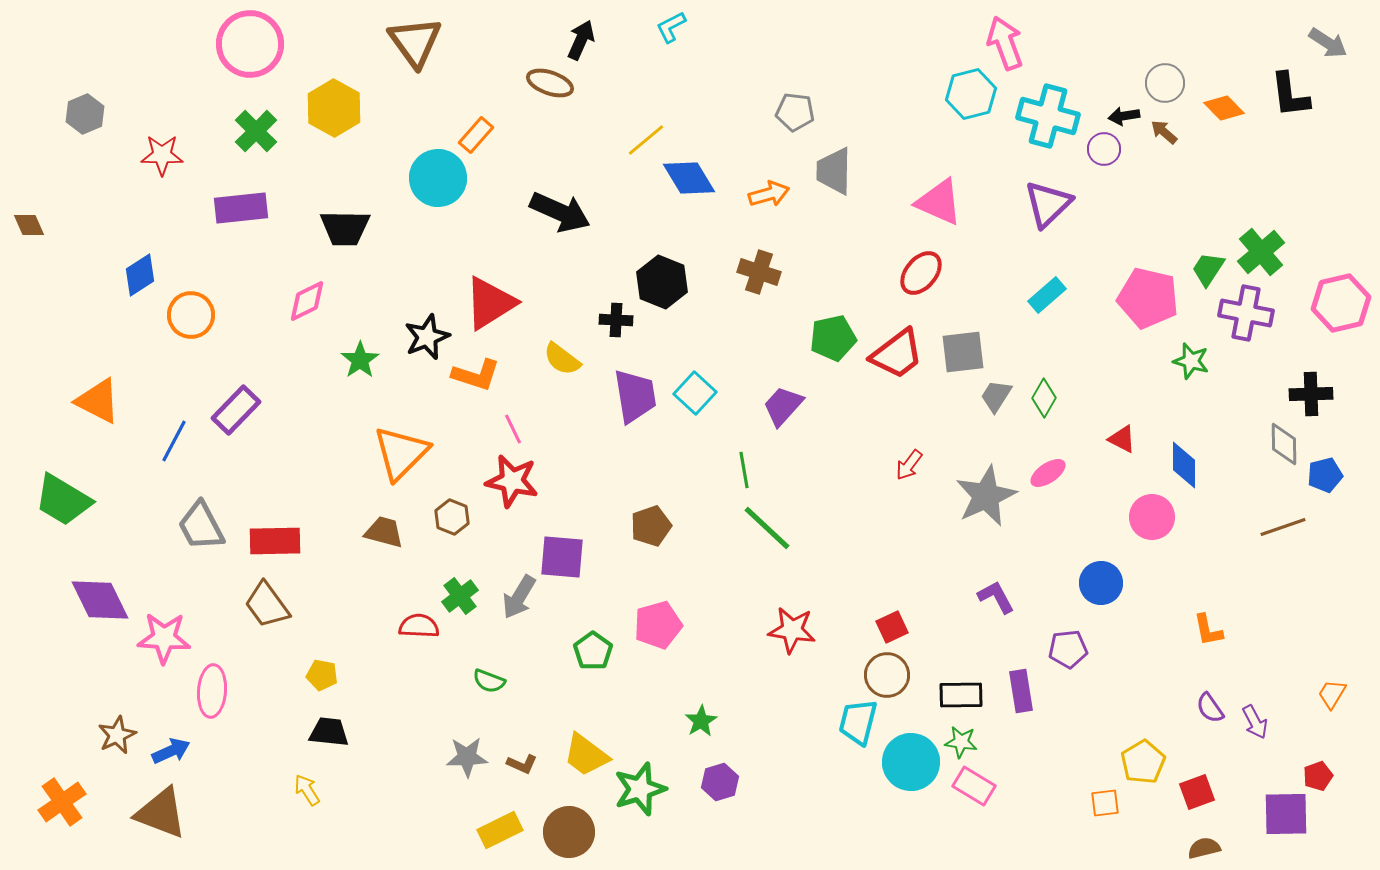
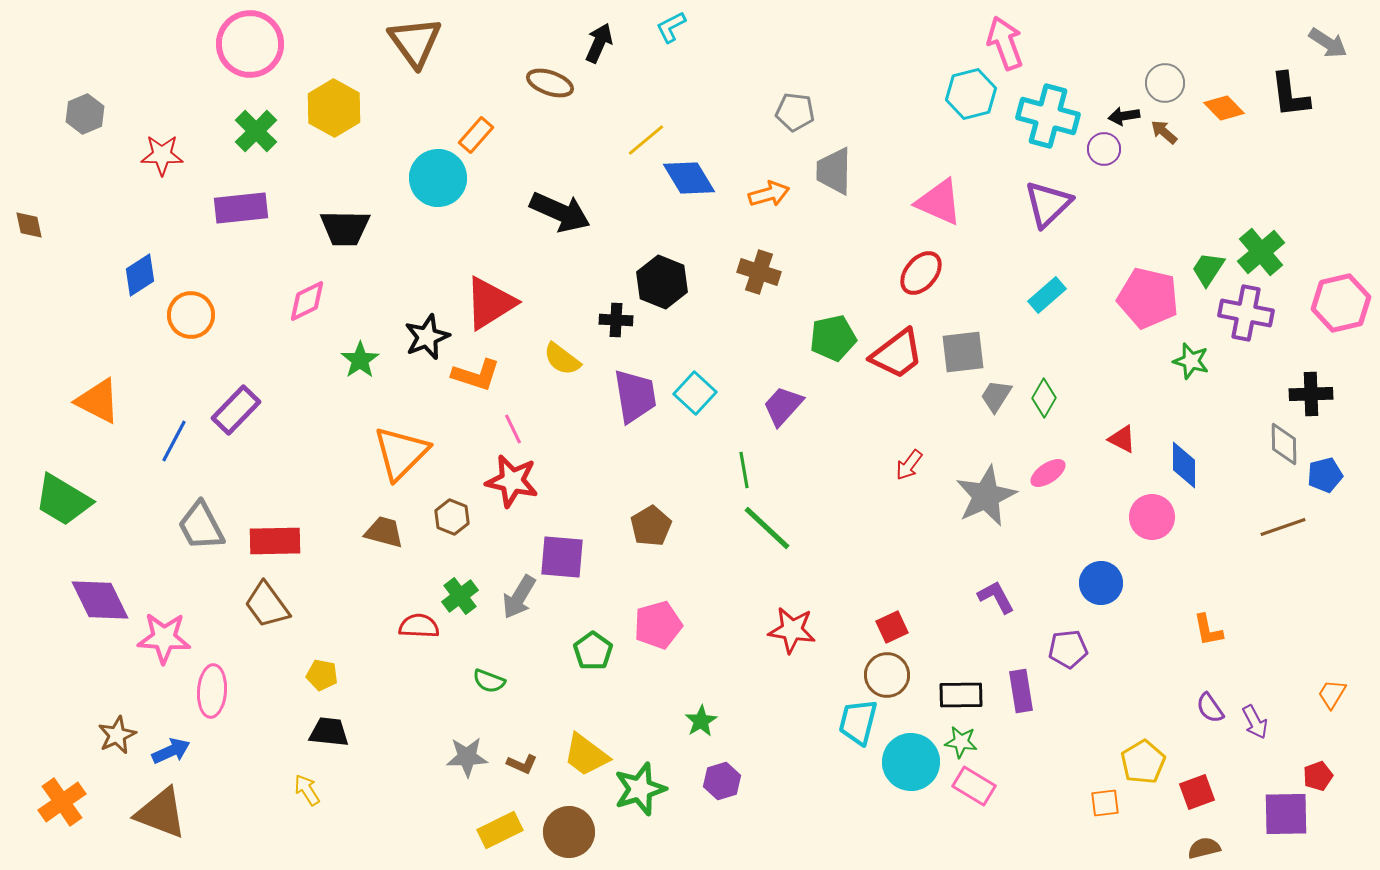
black arrow at (581, 40): moved 18 px right, 3 px down
brown diamond at (29, 225): rotated 12 degrees clockwise
brown pentagon at (651, 526): rotated 12 degrees counterclockwise
purple hexagon at (720, 782): moved 2 px right, 1 px up
